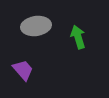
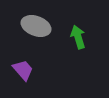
gray ellipse: rotated 28 degrees clockwise
